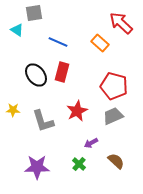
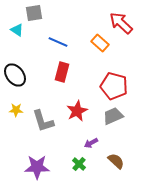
black ellipse: moved 21 px left
yellow star: moved 3 px right
